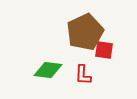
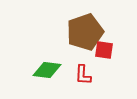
brown pentagon: rotated 6 degrees clockwise
green diamond: moved 1 px left
